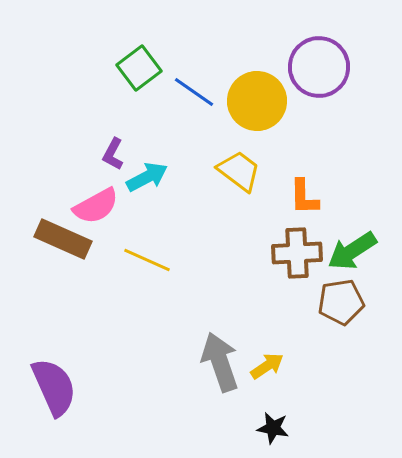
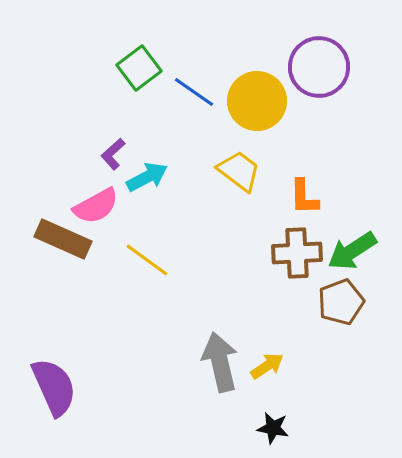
purple L-shape: rotated 20 degrees clockwise
yellow line: rotated 12 degrees clockwise
brown pentagon: rotated 12 degrees counterclockwise
gray arrow: rotated 6 degrees clockwise
